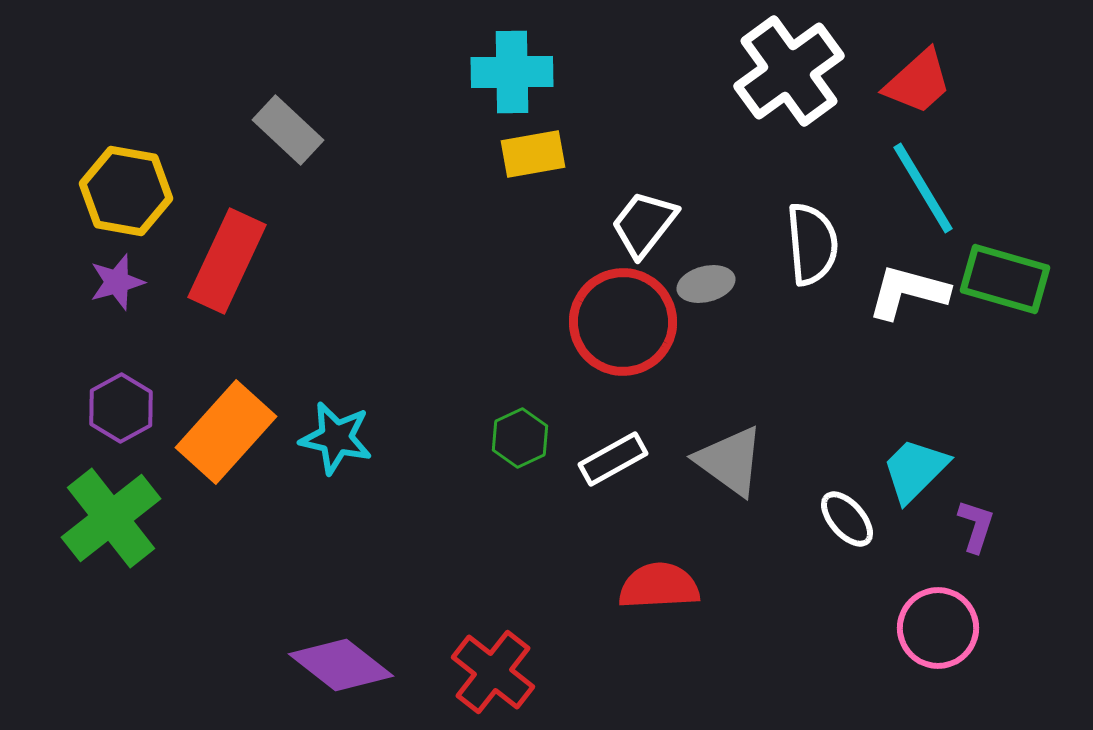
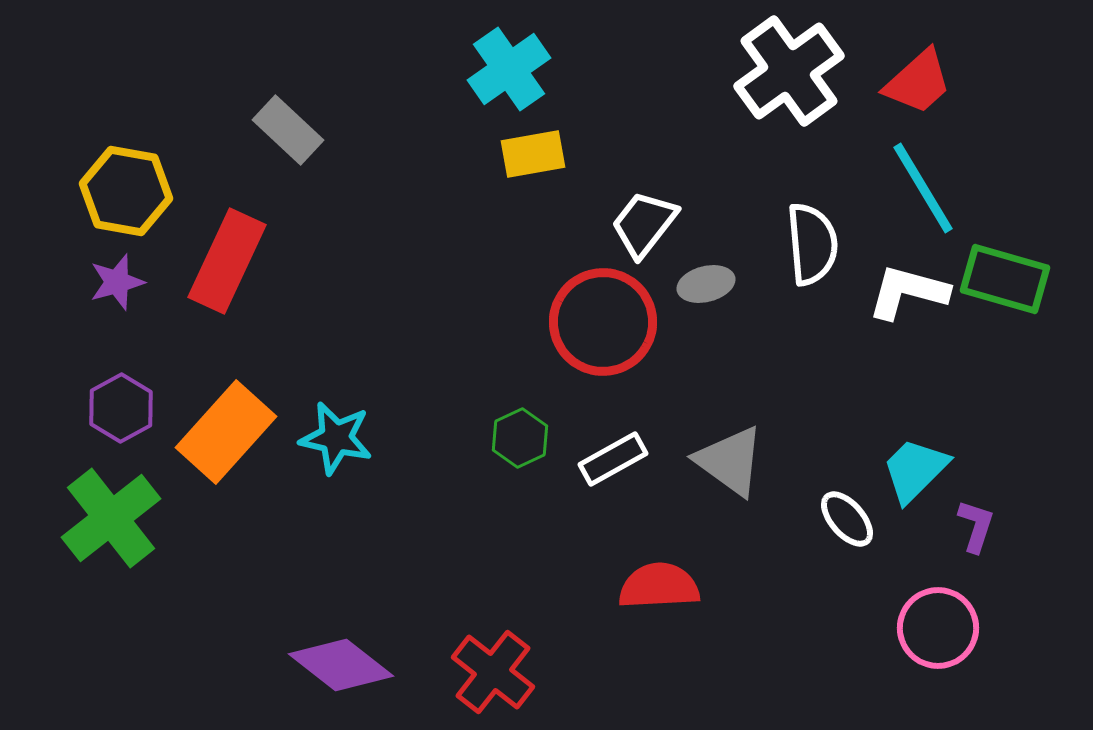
cyan cross: moved 3 px left, 3 px up; rotated 34 degrees counterclockwise
red circle: moved 20 px left
